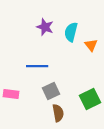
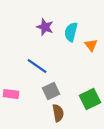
blue line: rotated 35 degrees clockwise
